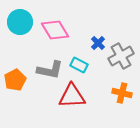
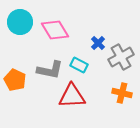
gray cross: moved 1 px down
orange pentagon: rotated 20 degrees counterclockwise
